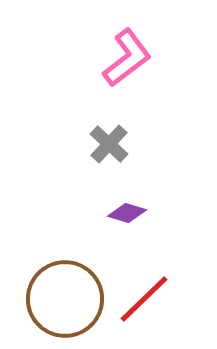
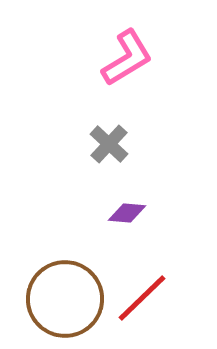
pink L-shape: rotated 6 degrees clockwise
purple diamond: rotated 12 degrees counterclockwise
red line: moved 2 px left, 1 px up
